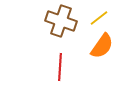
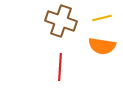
yellow line: moved 3 px right; rotated 24 degrees clockwise
orange semicircle: rotated 64 degrees clockwise
